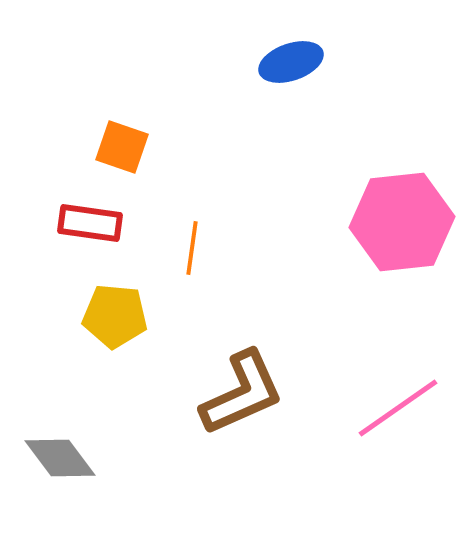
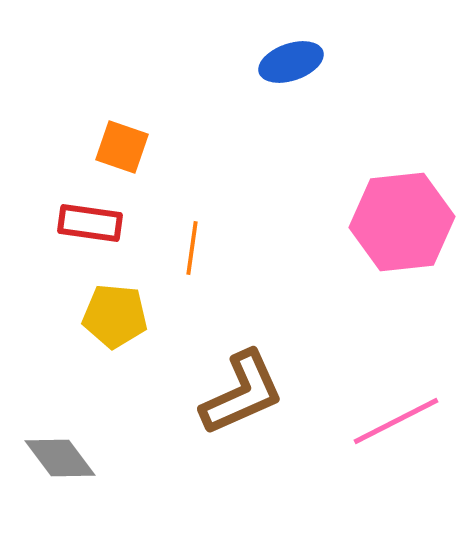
pink line: moved 2 px left, 13 px down; rotated 8 degrees clockwise
